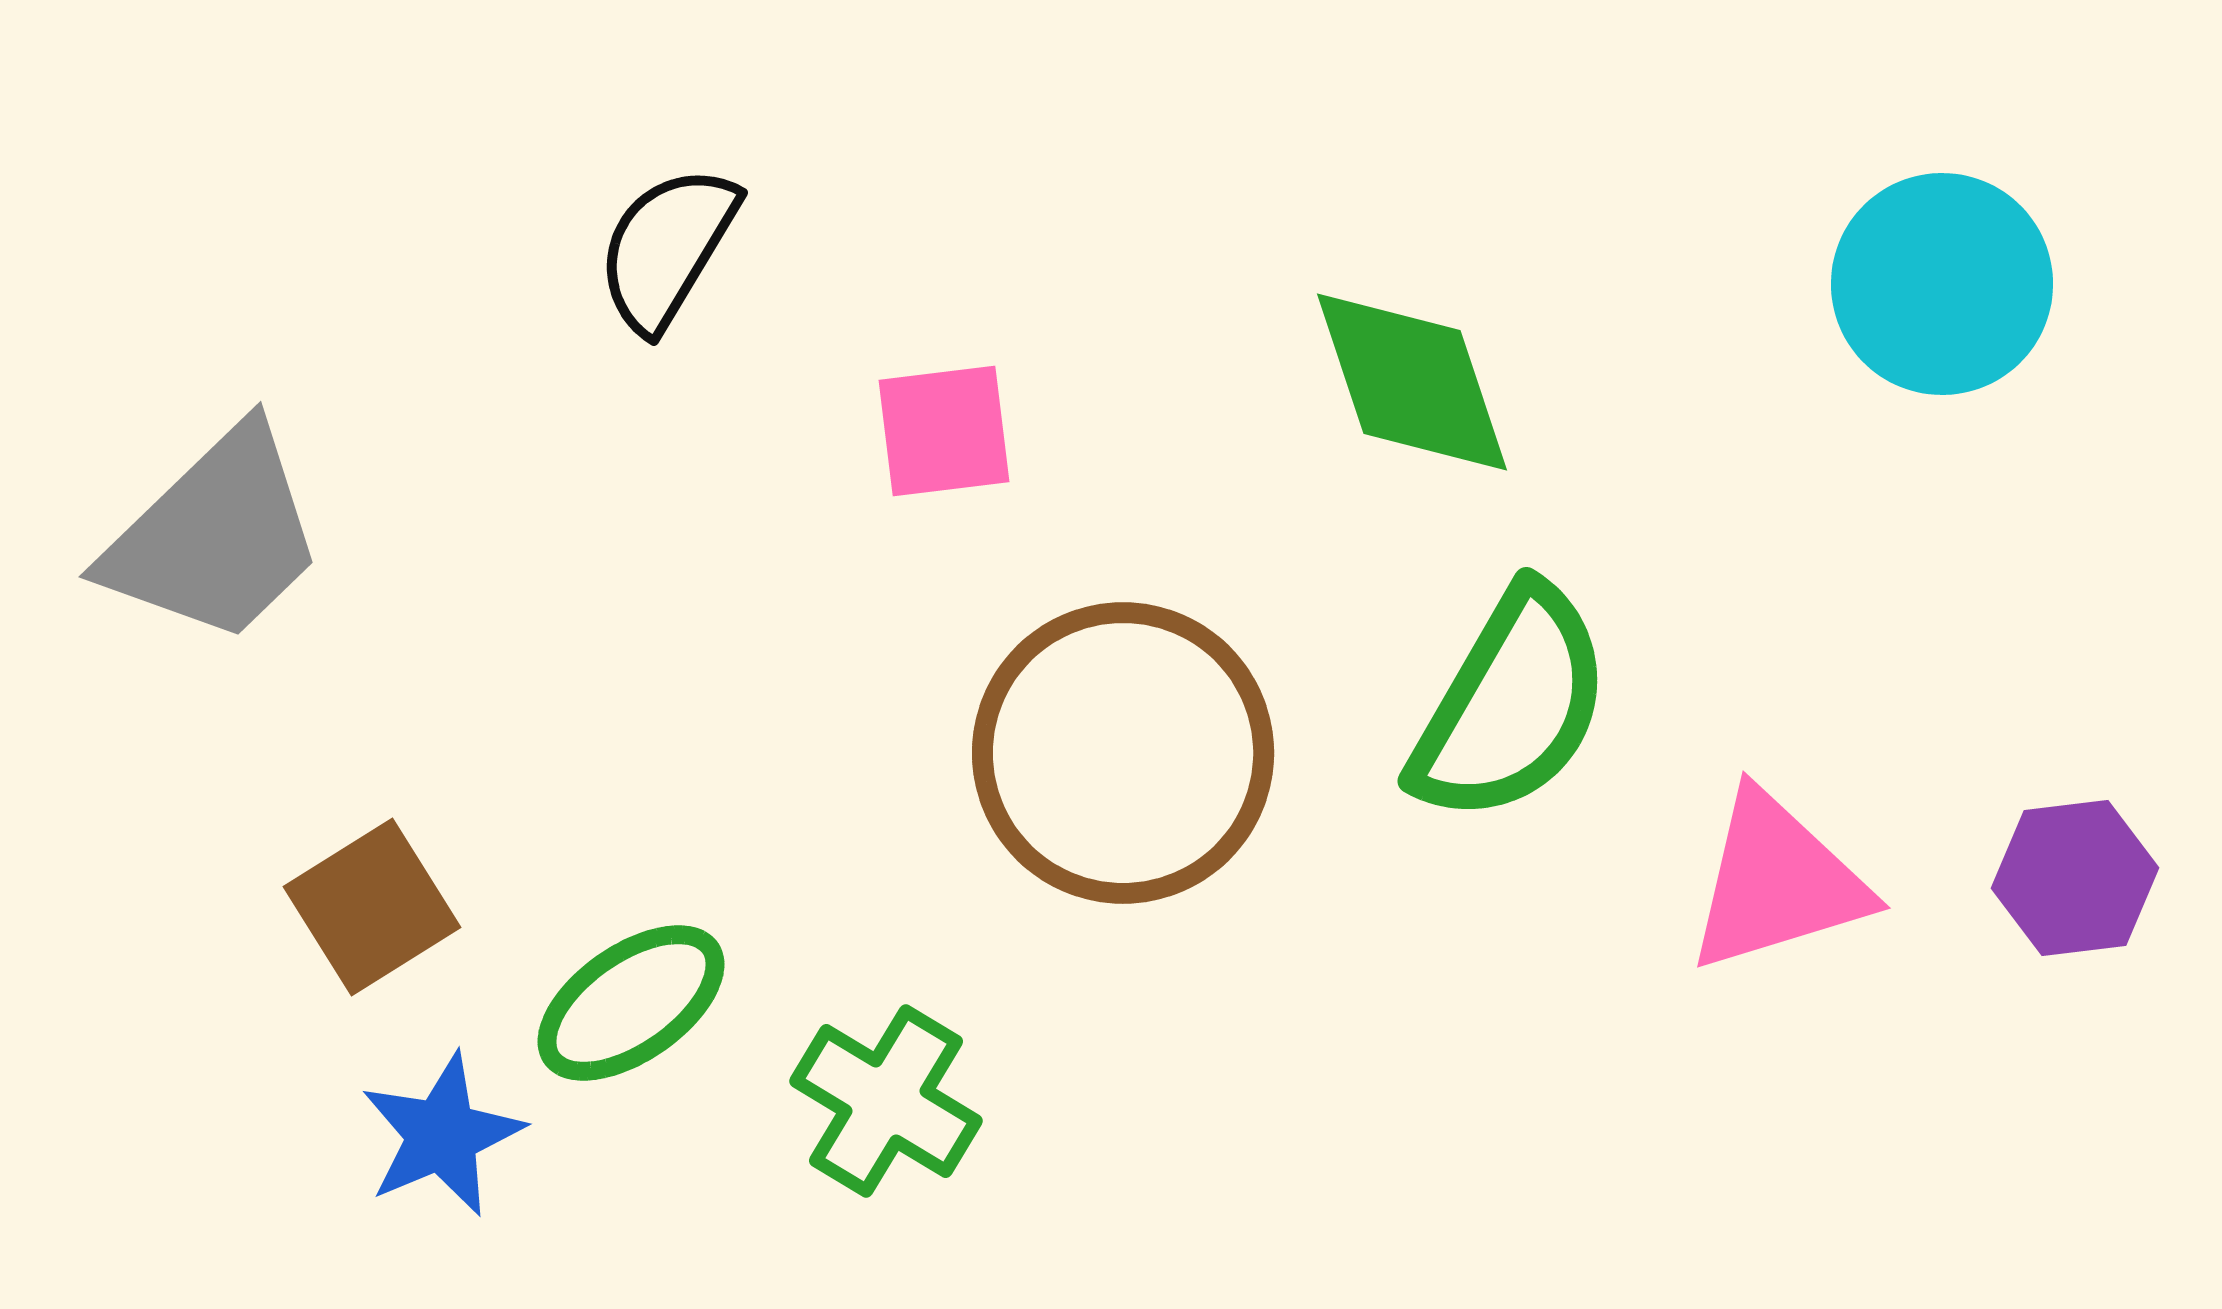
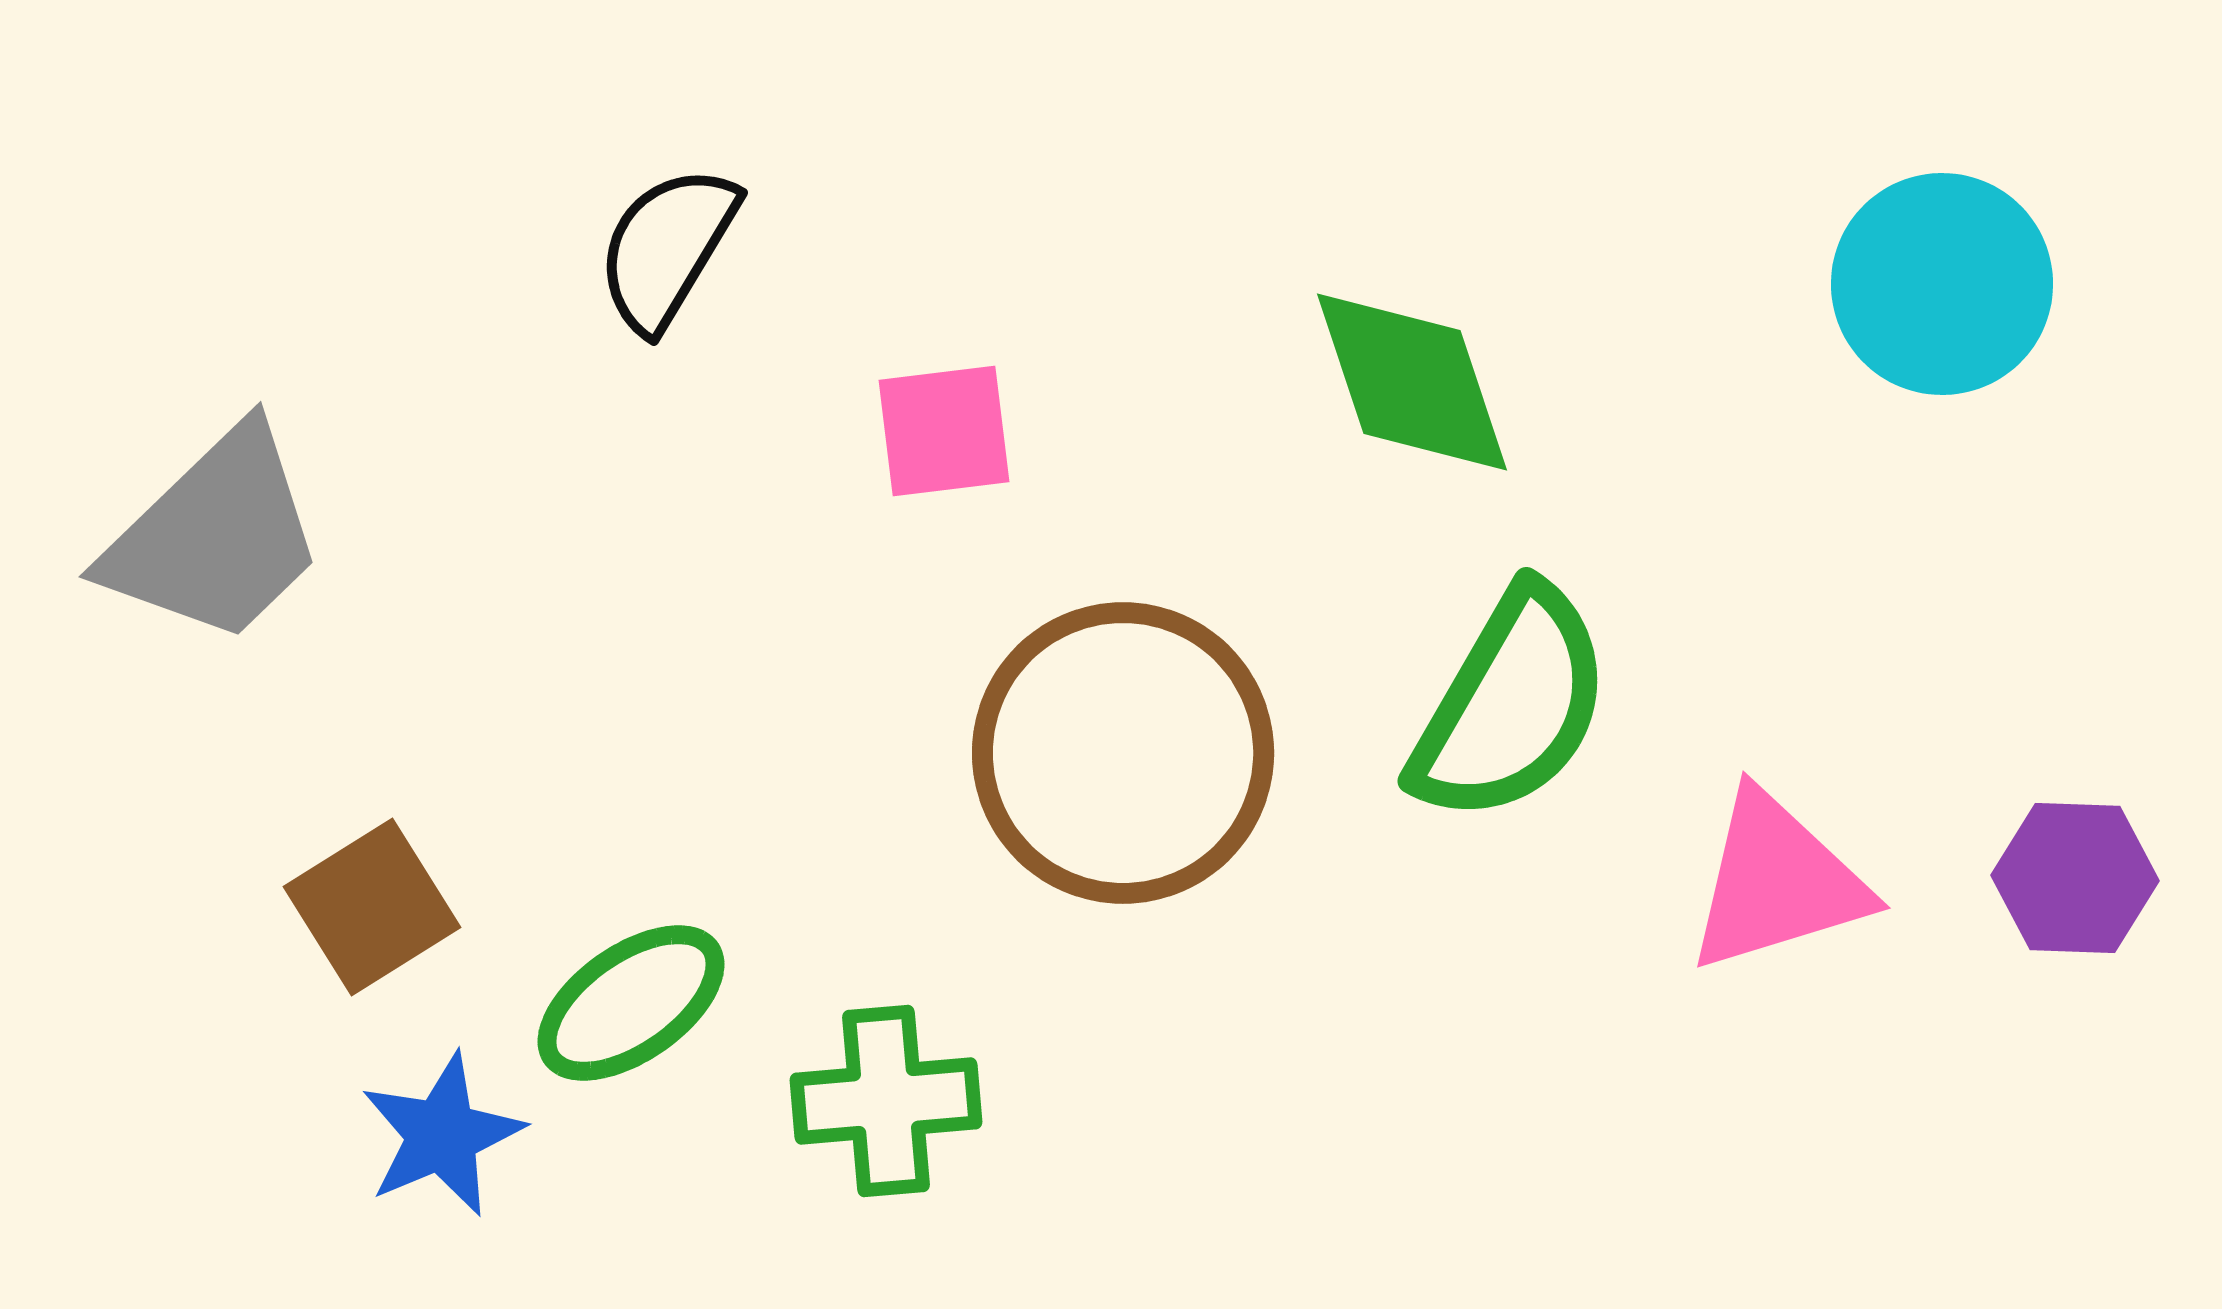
purple hexagon: rotated 9 degrees clockwise
green cross: rotated 36 degrees counterclockwise
